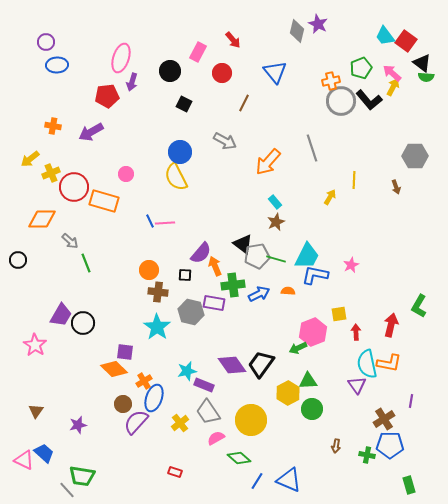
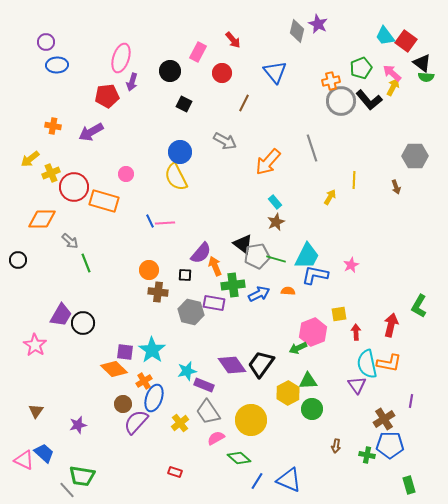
cyan star at (157, 327): moved 5 px left, 23 px down
